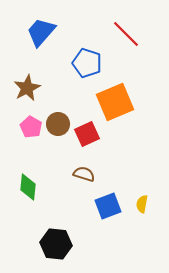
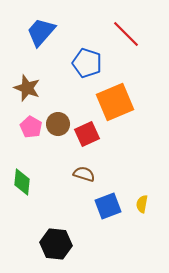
brown star: rotated 24 degrees counterclockwise
green diamond: moved 6 px left, 5 px up
